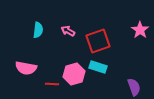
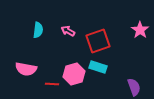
pink semicircle: moved 1 px down
